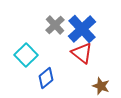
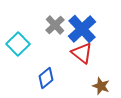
cyan square: moved 8 px left, 11 px up
